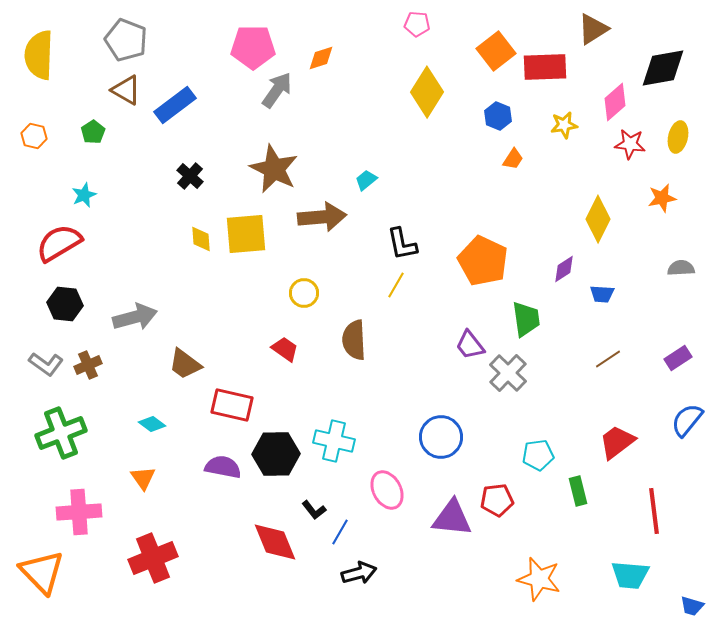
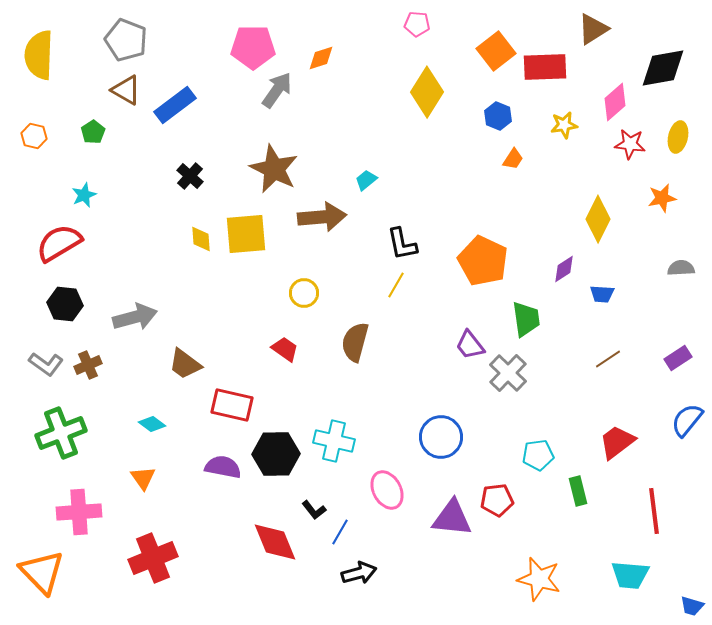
brown semicircle at (354, 340): moved 1 px right, 2 px down; rotated 18 degrees clockwise
